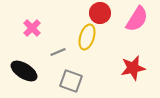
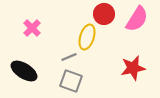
red circle: moved 4 px right, 1 px down
gray line: moved 11 px right, 5 px down
